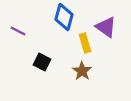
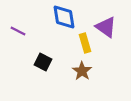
blue diamond: rotated 24 degrees counterclockwise
black square: moved 1 px right
